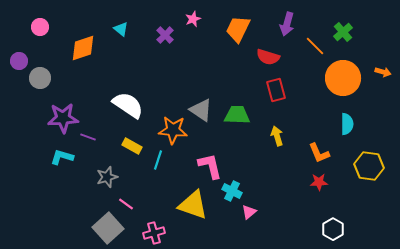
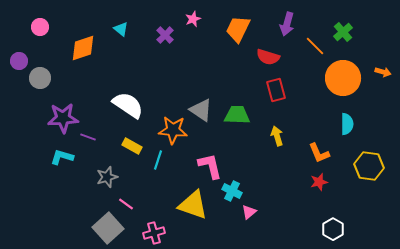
red star: rotated 12 degrees counterclockwise
